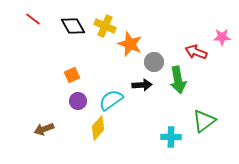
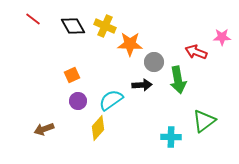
orange star: rotated 20 degrees counterclockwise
